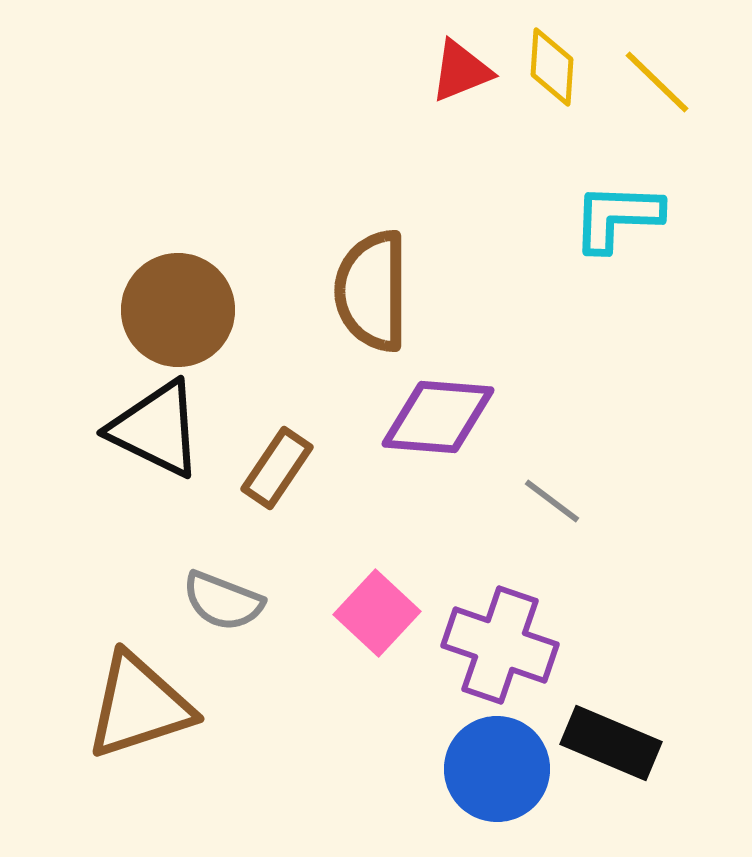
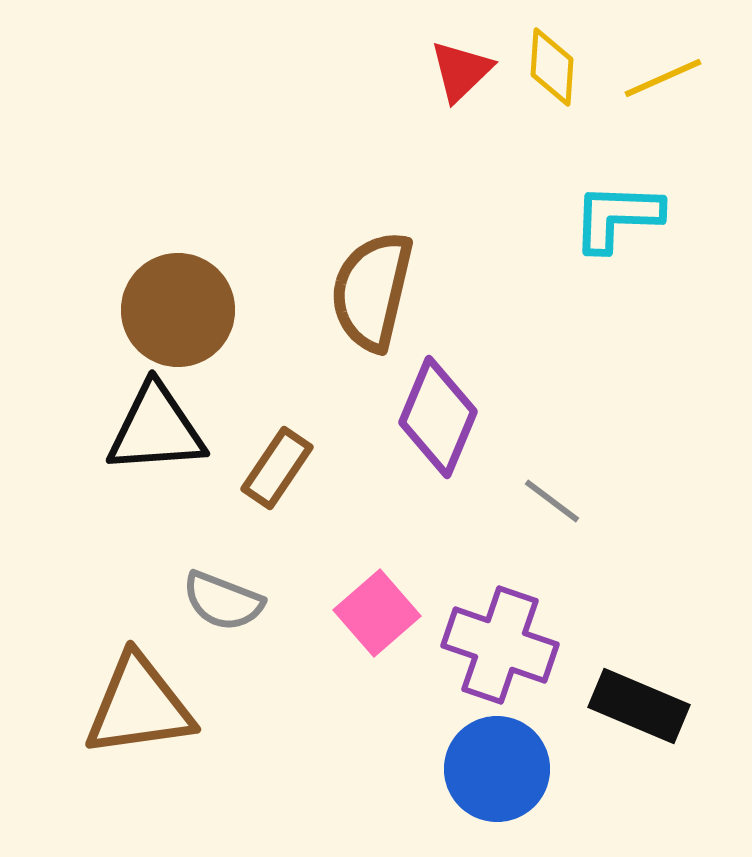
red triangle: rotated 22 degrees counterclockwise
yellow line: moved 6 px right, 4 px up; rotated 68 degrees counterclockwise
brown semicircle: rotated 13 degrees clockwise
purple diamond: rotated 72 degrees counterclockwise
black triangle: rotated 30 degrees counterclockwise
pink square: rotated 6 degrees clockwise
brown triangle: rotated 10 degrees clockwise
black rectangle: moved 28 px right, 37 px up
